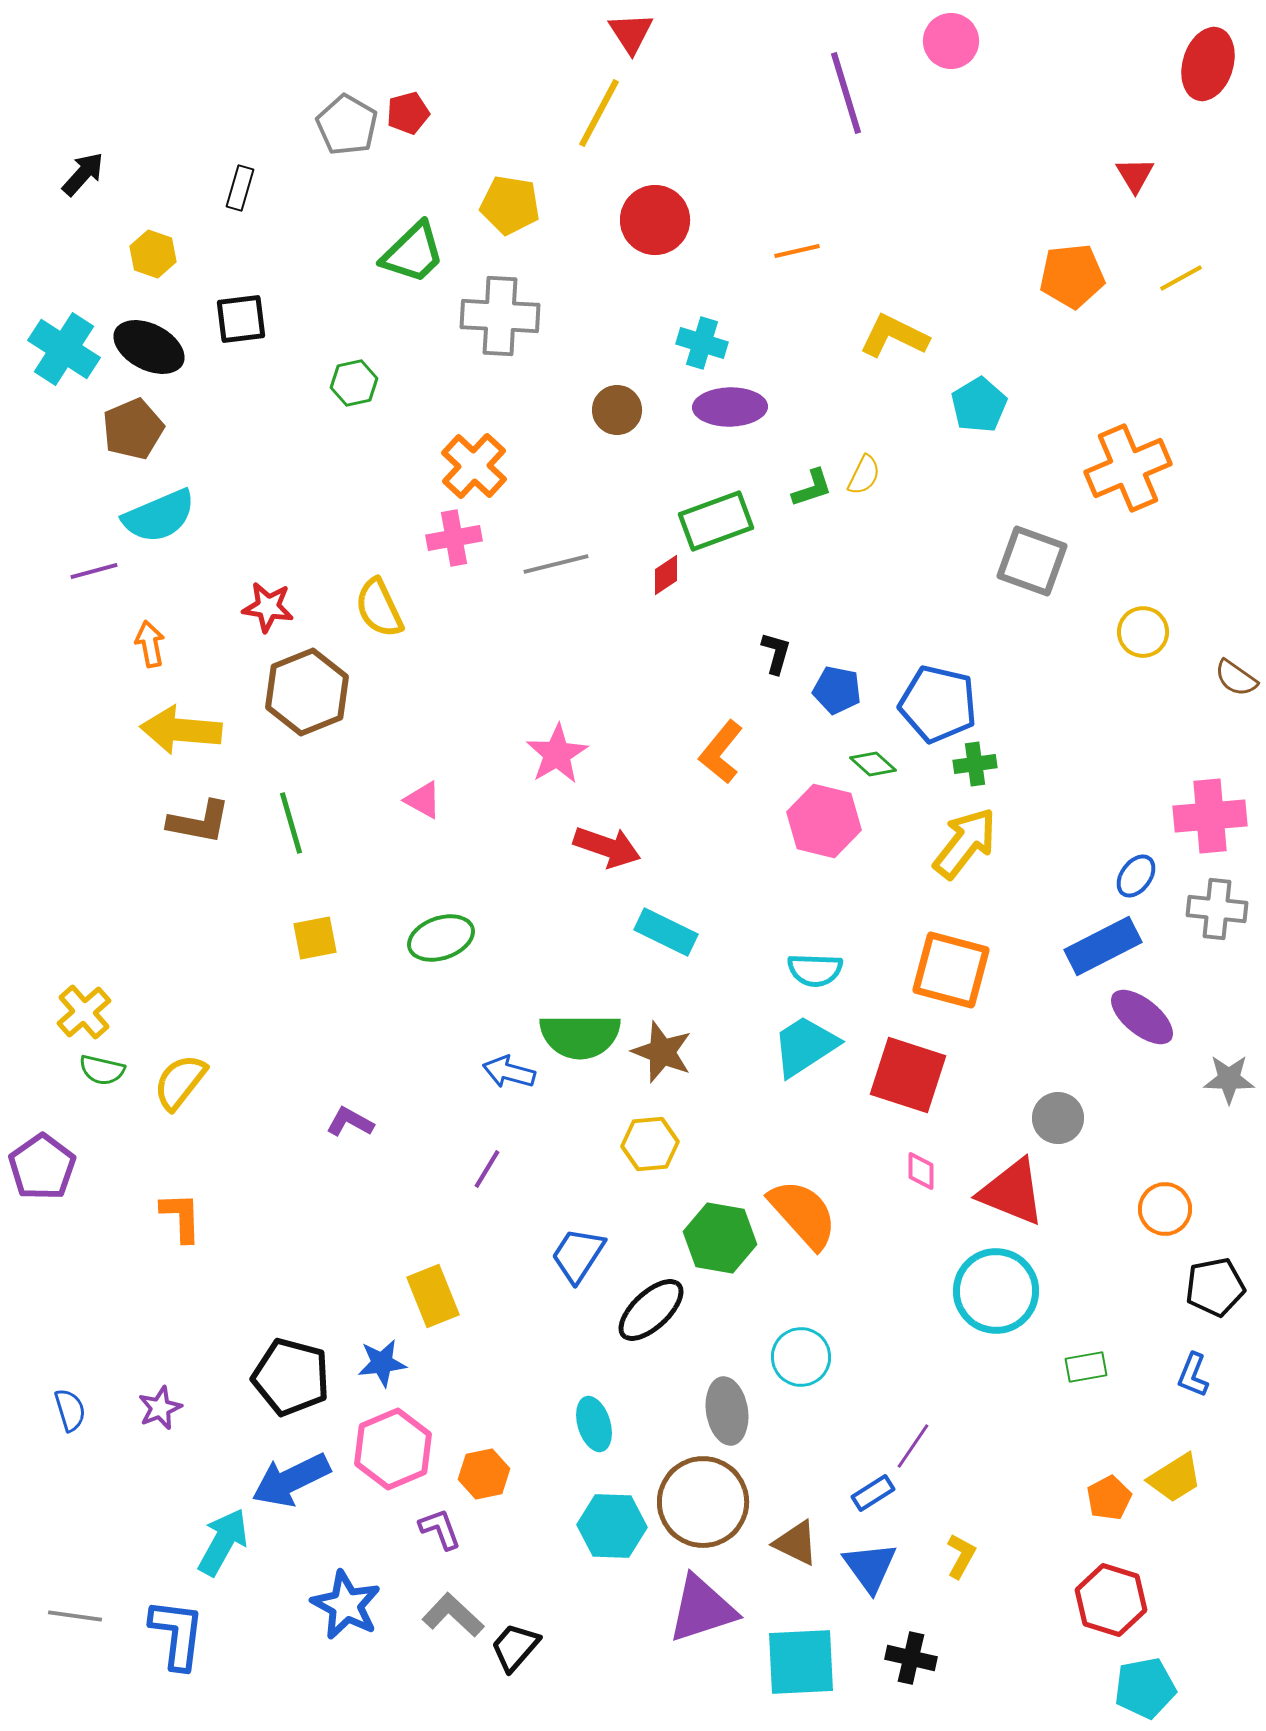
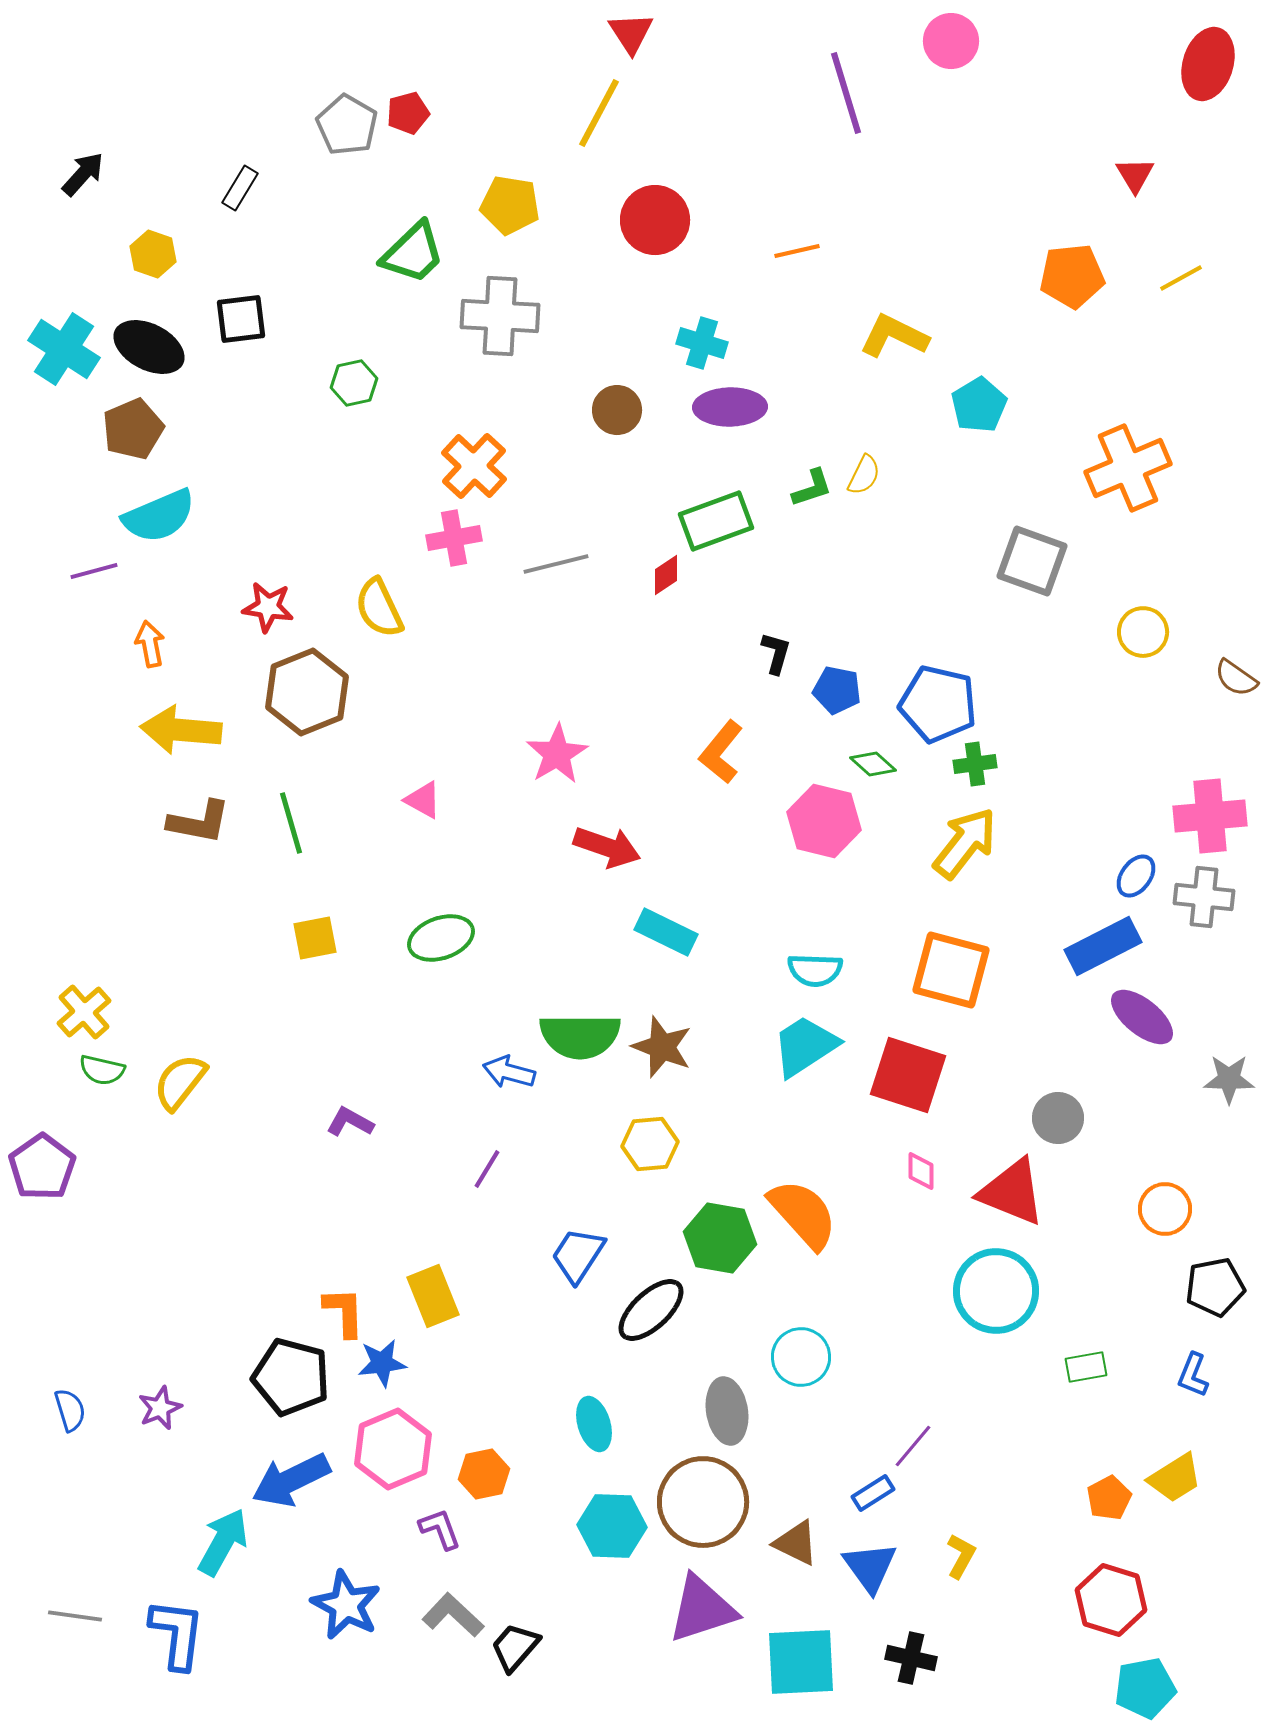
black rectangle at (240, 188): rotated 15 degrees clockwise
gray cross at (1217, 909): moved 13 px left, 12 px up
brown star at (662, 1052): moved 5 px up
orange L-shape at (181, 1217): moved 163 px right, 95 px down
purple line at (913, 1446): rotated 6 degrees clockwise
